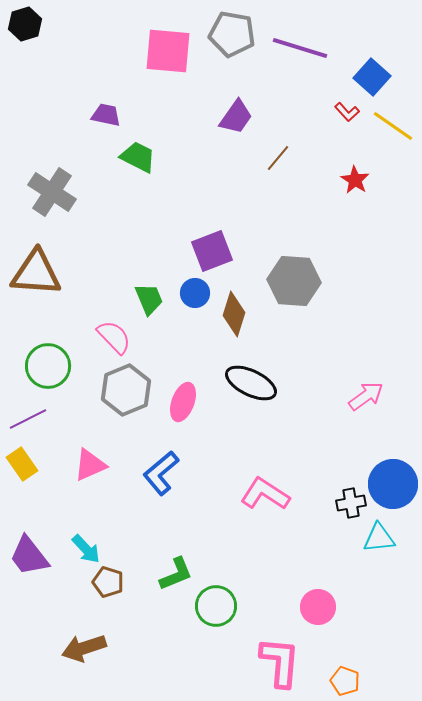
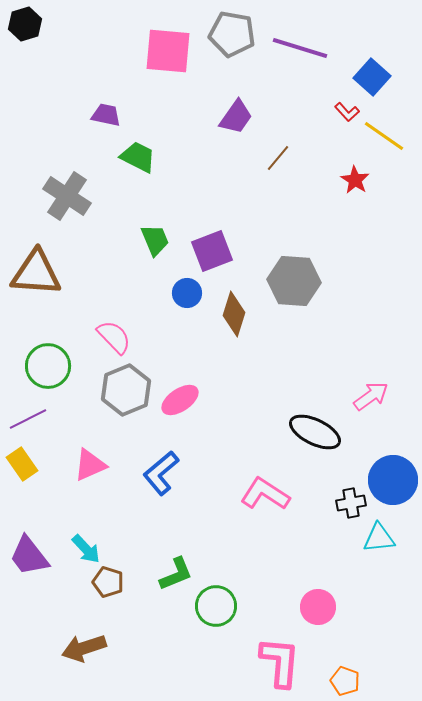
yellow line at (393, 126): moved 9 px left, 10 px down
gray cross at (52, 192): moved 15 px right, 4 px down
blue circle at (195, 293): moved 8 px left
green trapezoid at (149, 299): moved 6 px right, 59 px up
black ellipse at (251, 383): moved 64 px right, 49 px down
pink arrow at (366, 396): moved 5 px right
pink ellipse at (183, 402): moved 3 px left, 2 px up; rotated 36 degrees clockwise
blue circle at (393, 484): moved 4 px up
